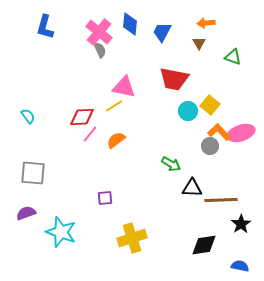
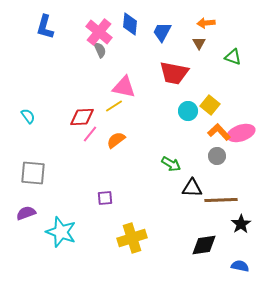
red trapezoid: moved 6 px up
gray circle: moved 7 px right, 10 px down
